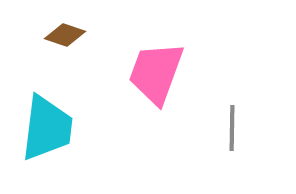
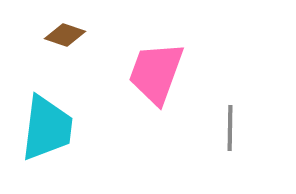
gray line: moved 2 px left
